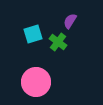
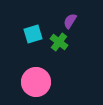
green cross: moved 1 px right
